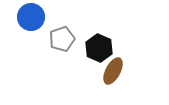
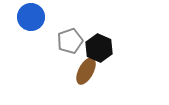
gray pentagon: moved 8 px right, 2 px down
brown ellipse: moved 27 px left
